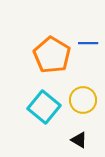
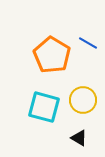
blue line: rotated 30 degrees clockwise
cyan square: rotated 24 degrees counterclockwise
black triangle: moved 2 px up
